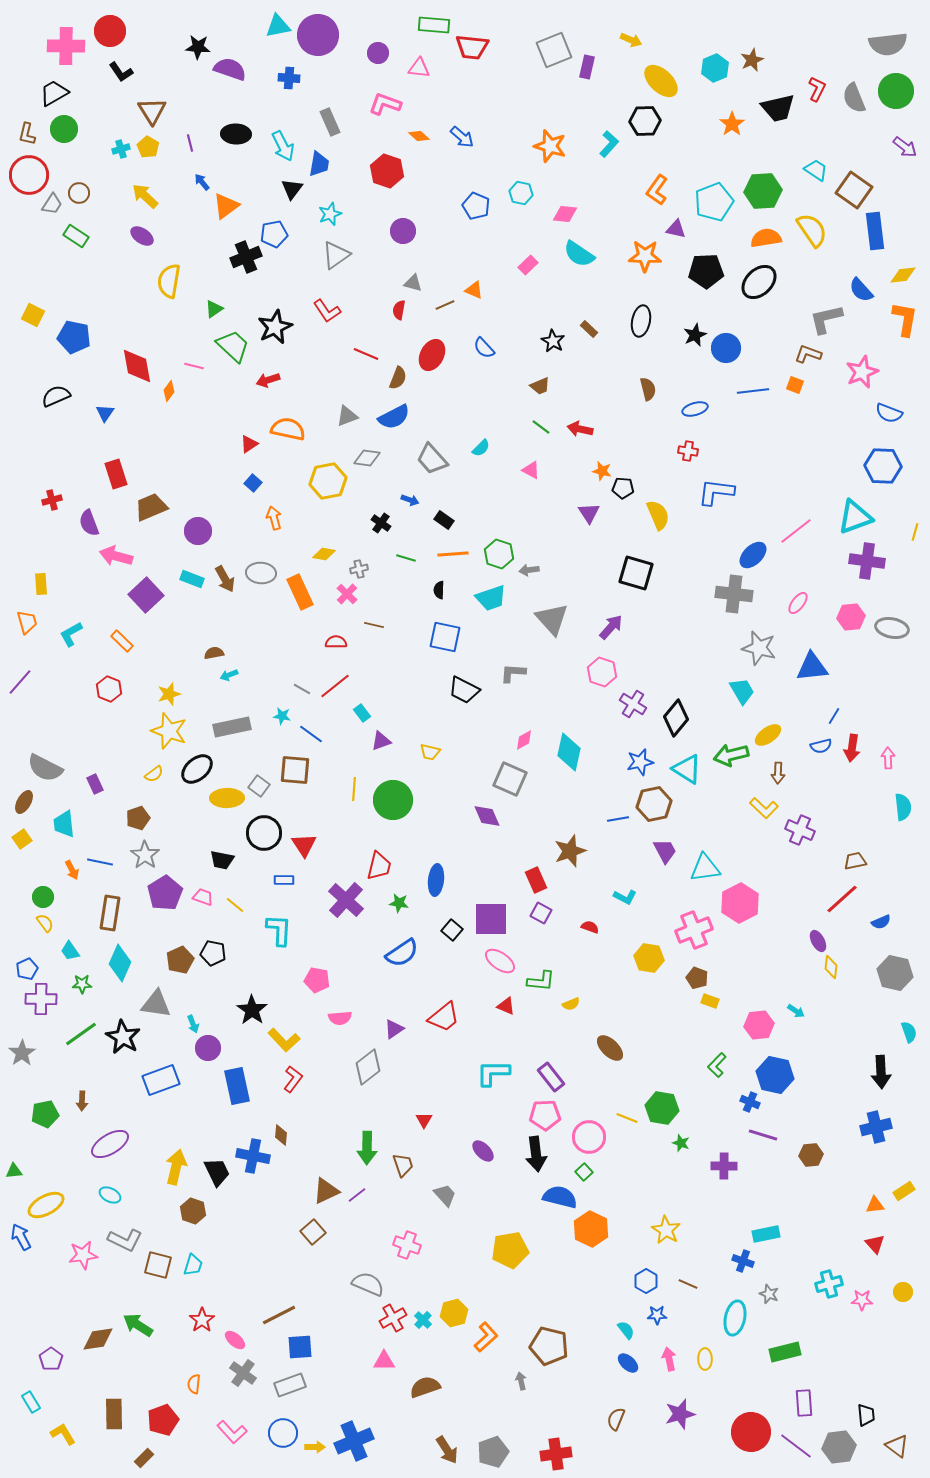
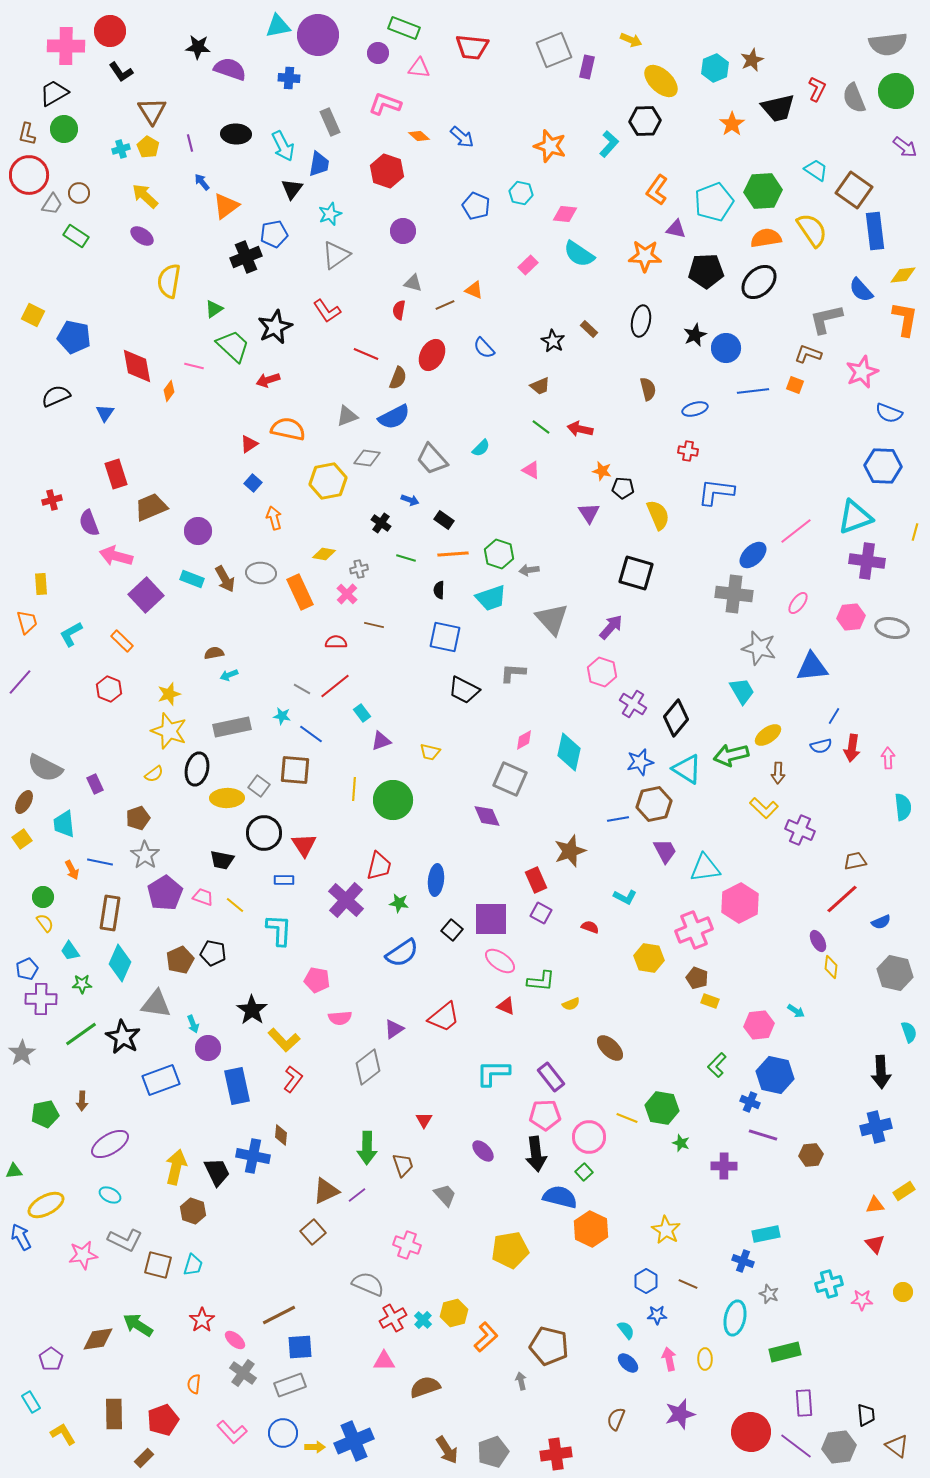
green rectangle at (434, 25): moved 30 px left, 3 px down; rotated 16 degrees clockwise
black ellipse at (197, 769): rotated 36 degrees counterclockwise
